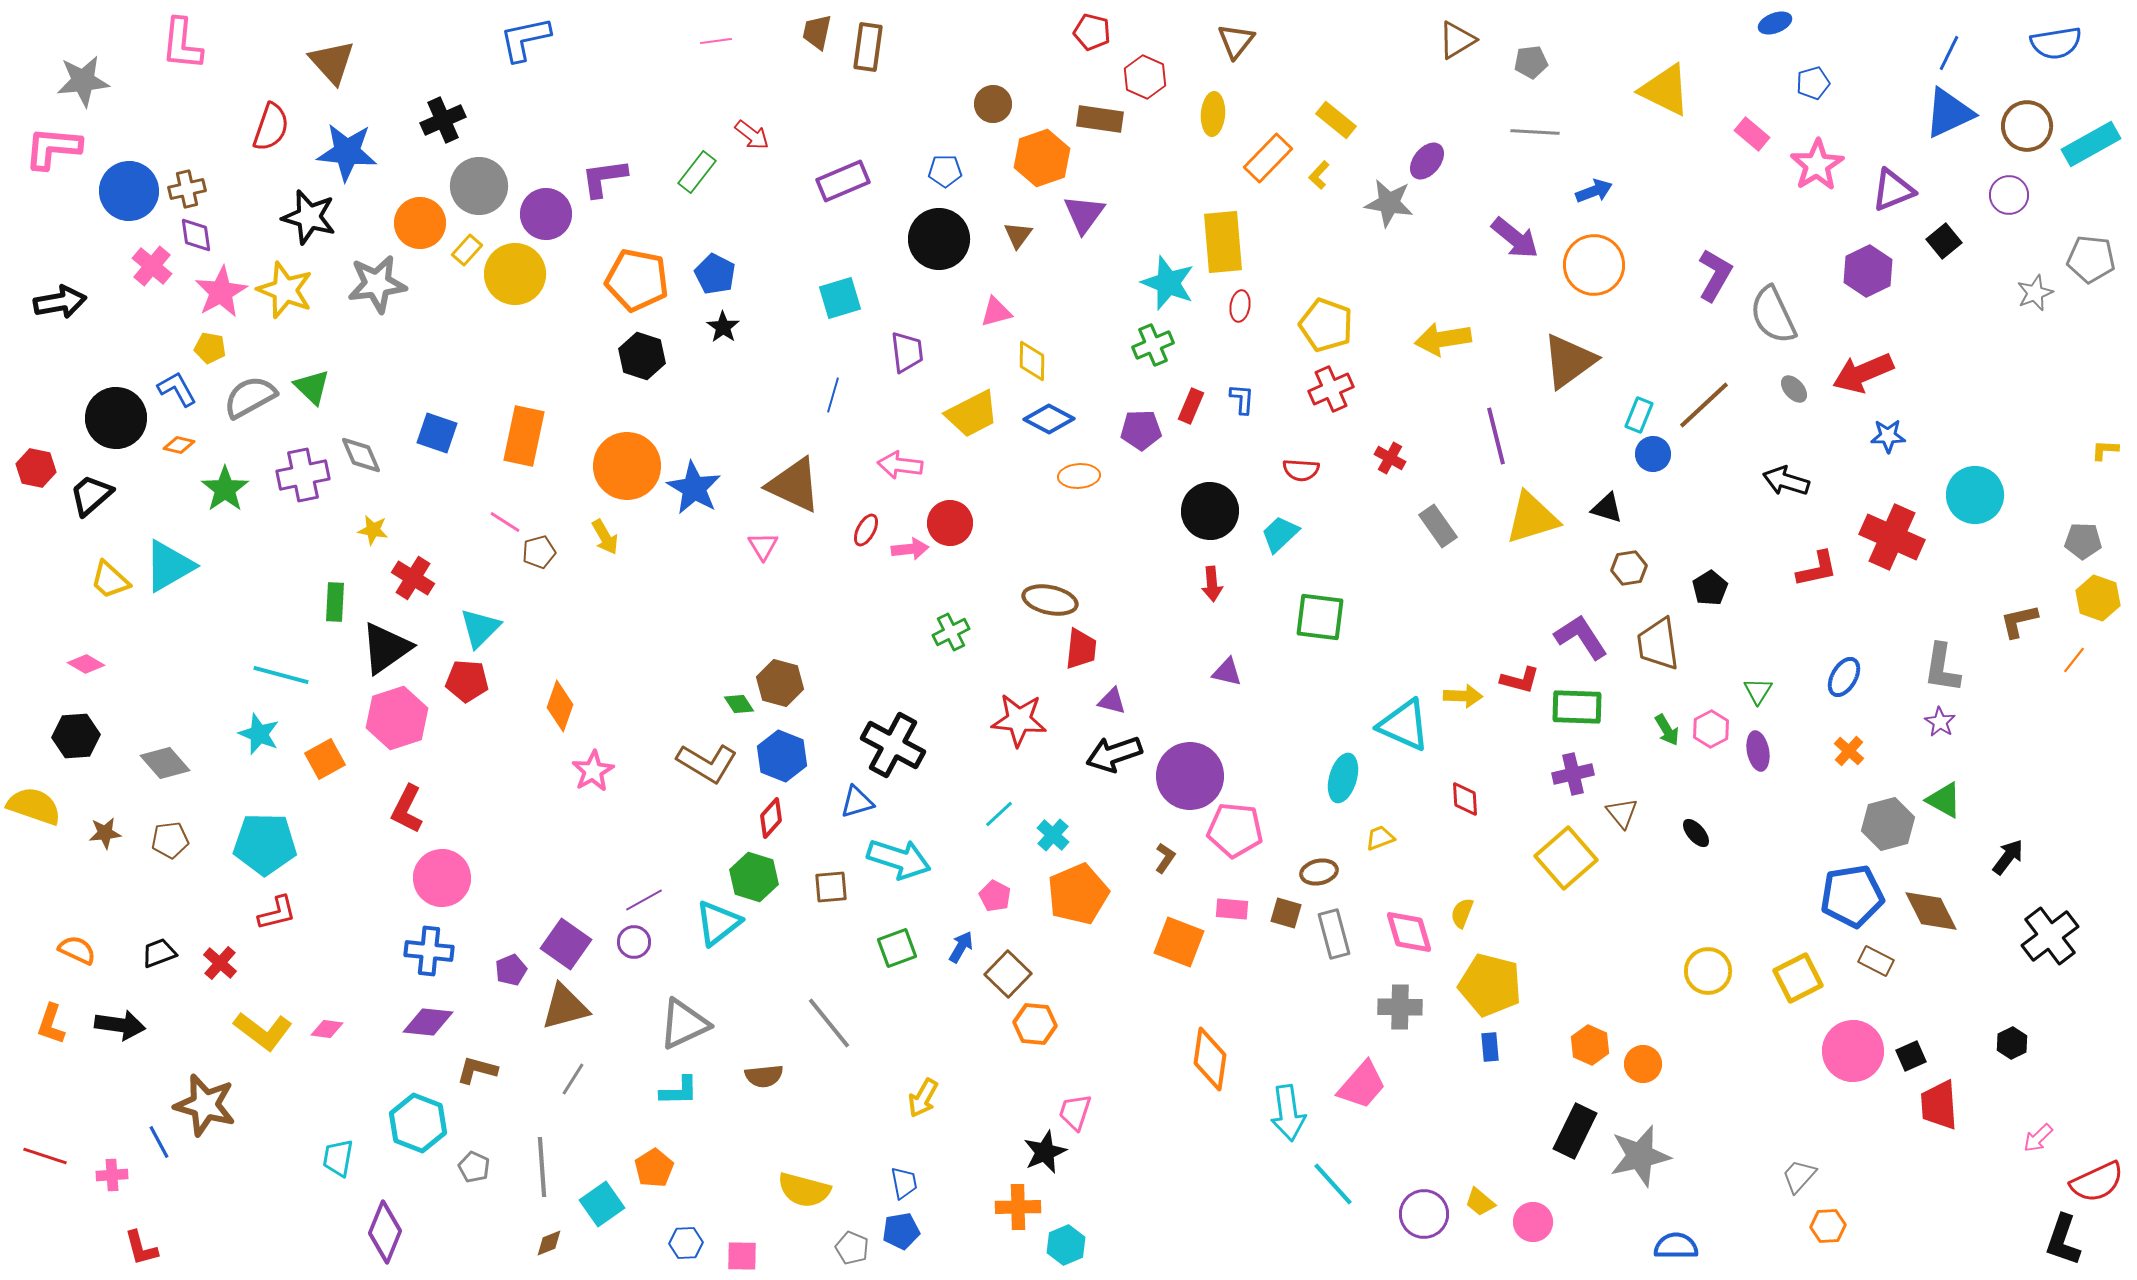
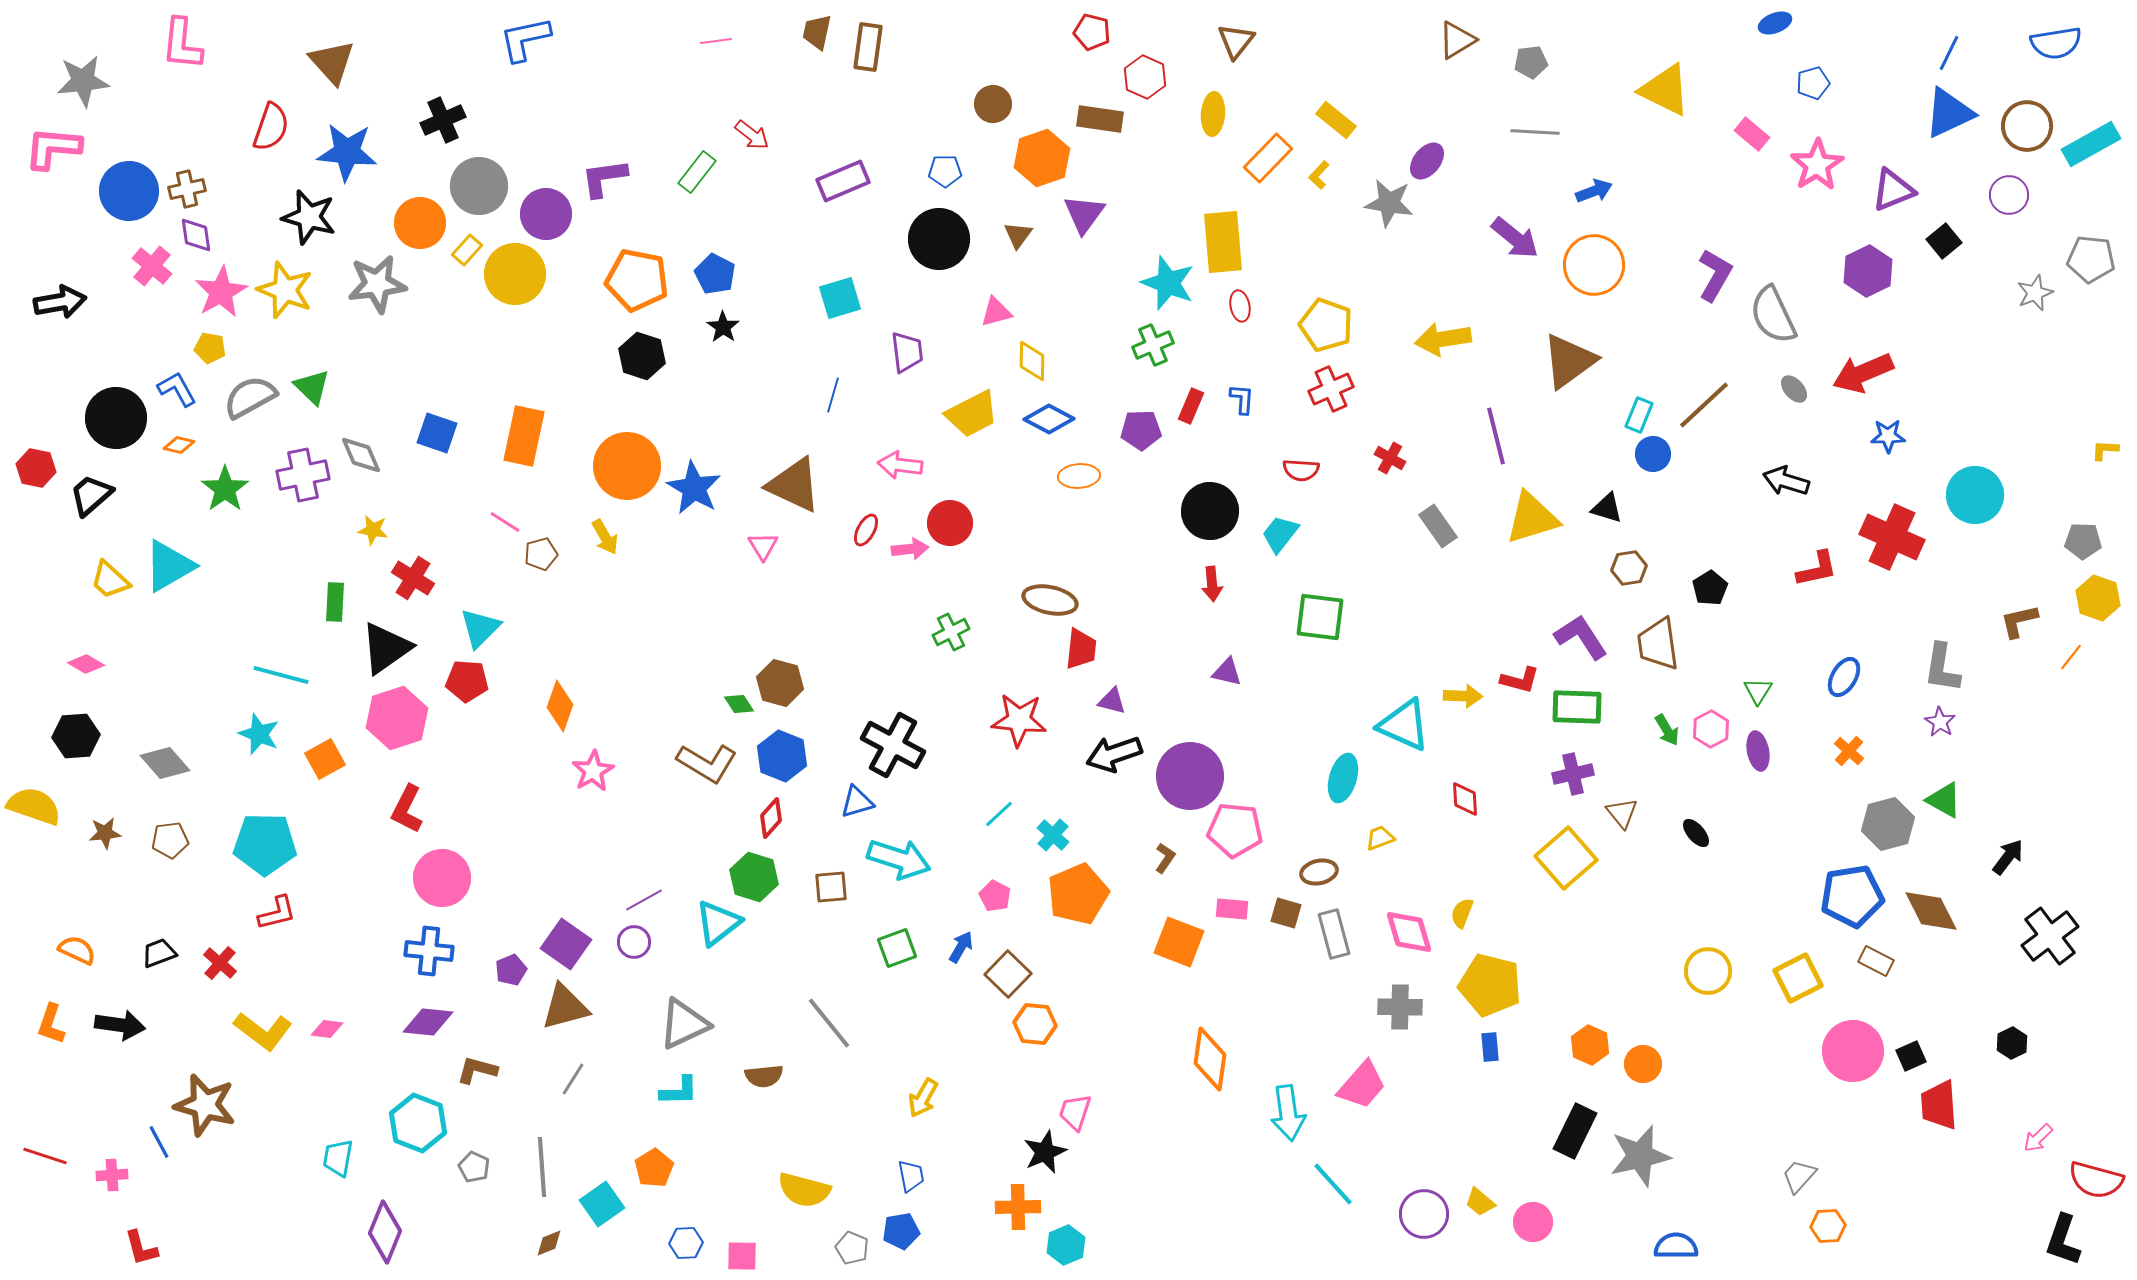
red ellipse at (1240, 306): rotated 20 degrees counterclockwise
cyan trapezoid at (1280, 534): rotated 9 degrees counterclockwise
brown pentagon at (539, 552): moved 2 px right, 2 px down
orange line at (2074, 660): moved 3 px left, 3 px up
red semicircle at (2097, 1182): moved 1 px left, 2 px up; rotated 40 degrees clockwise
blue trapezoid at (904, 1183): moved 7 px right, 7 px up
